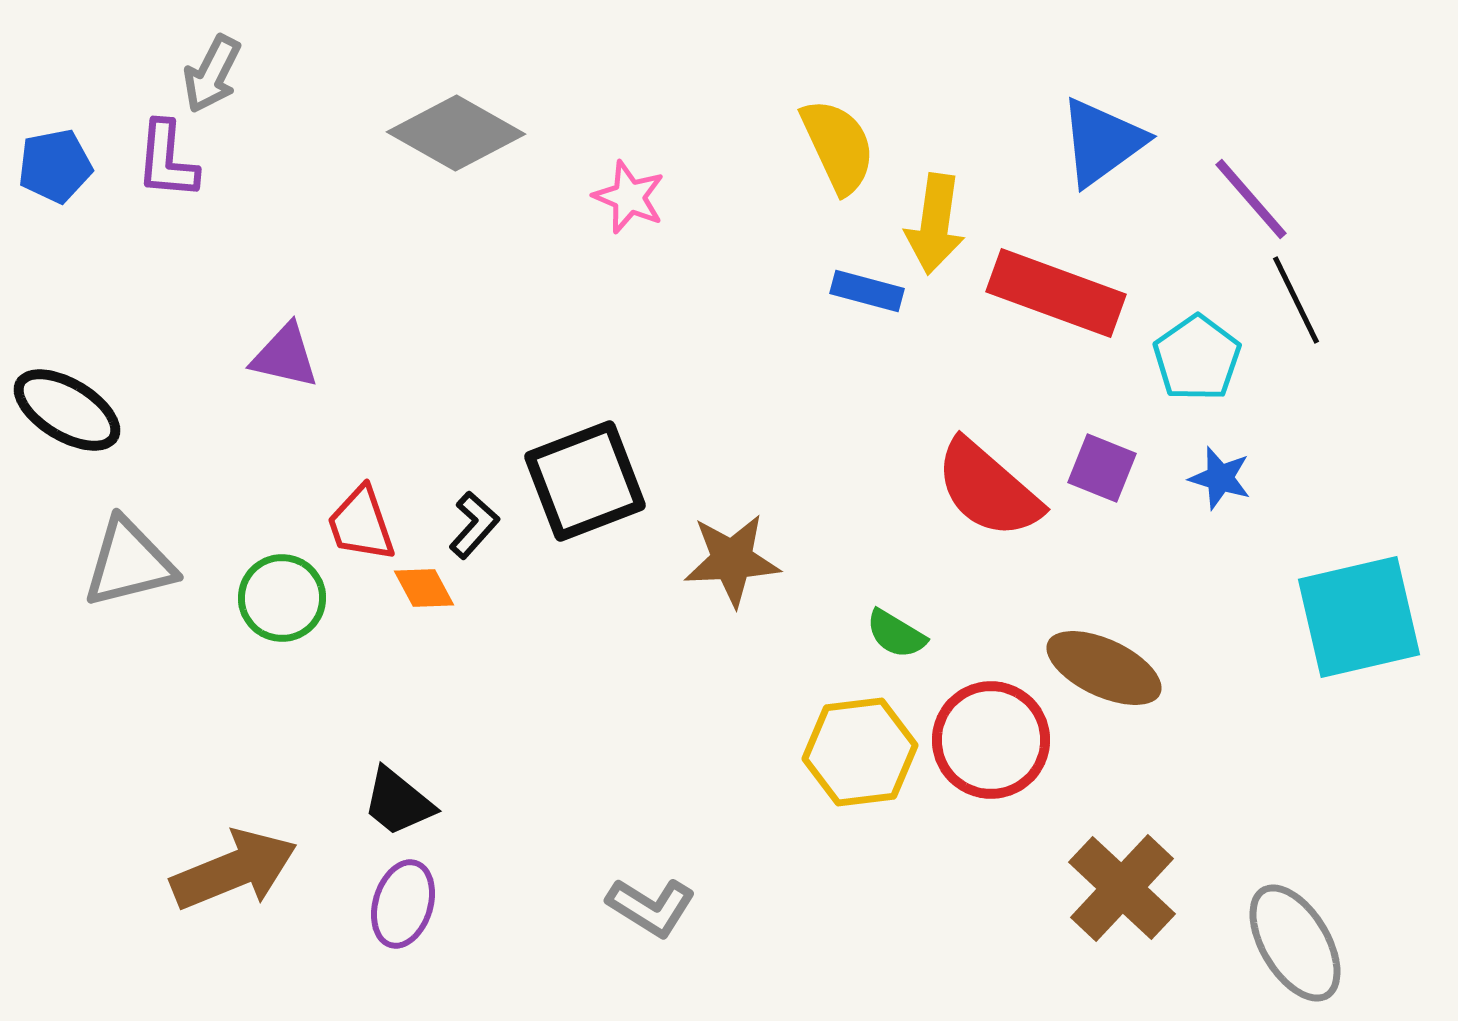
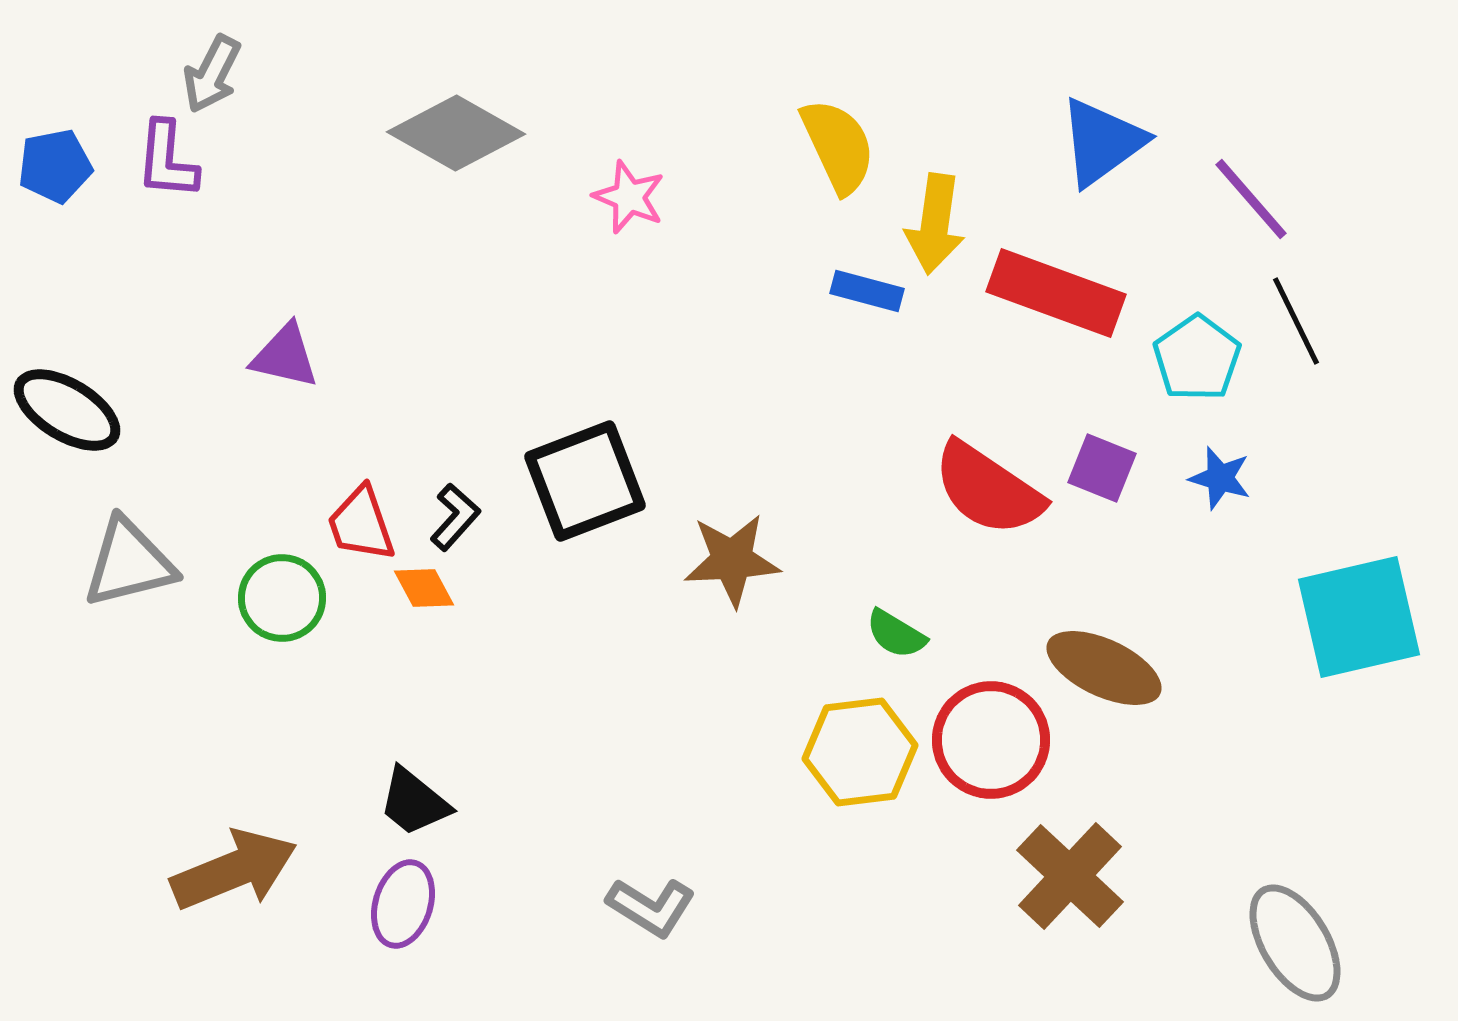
black line: moved 21 px down
red semicircle: rotated 7 degrees counterclockwise
black L-shape: moved 19 px left, 8 px up
black trapezoid: moved 16 px right
brown cross: moved 52 px left, 12 px up
